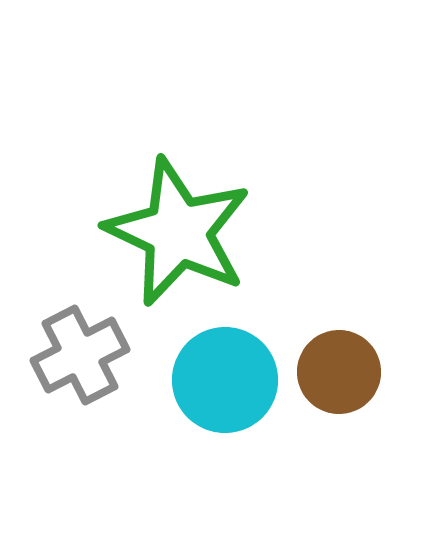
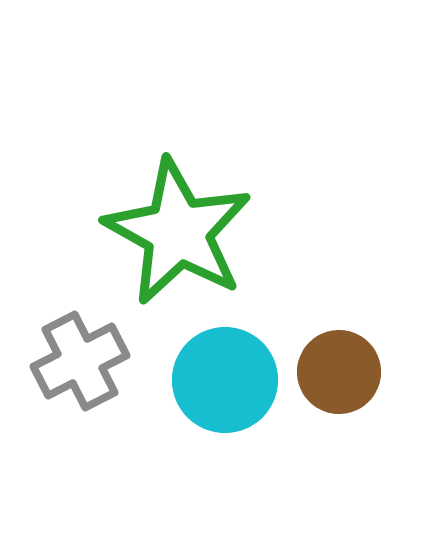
green star: rotated 4 degrees clockwise
gray cross: moved 6 px down
